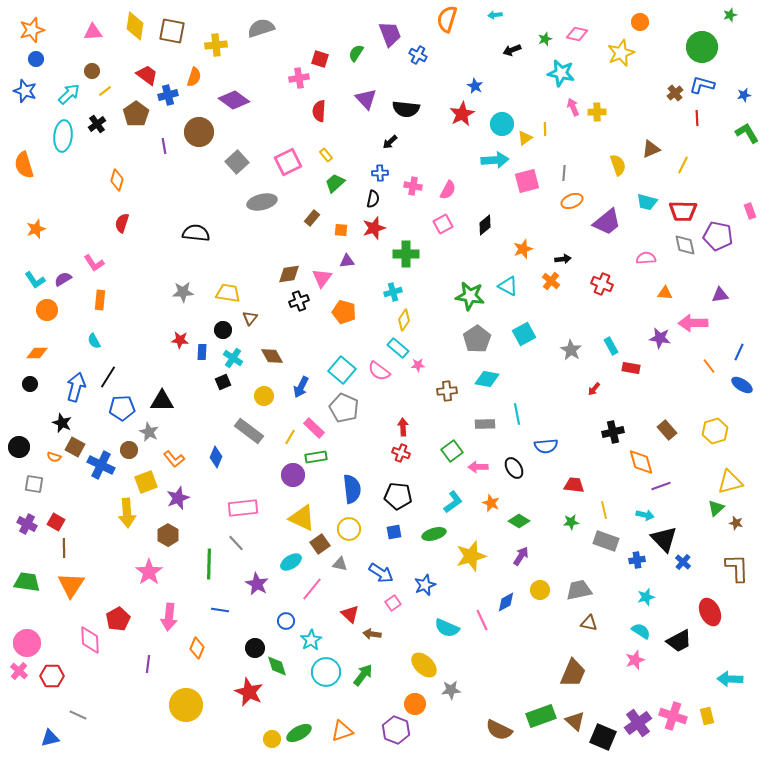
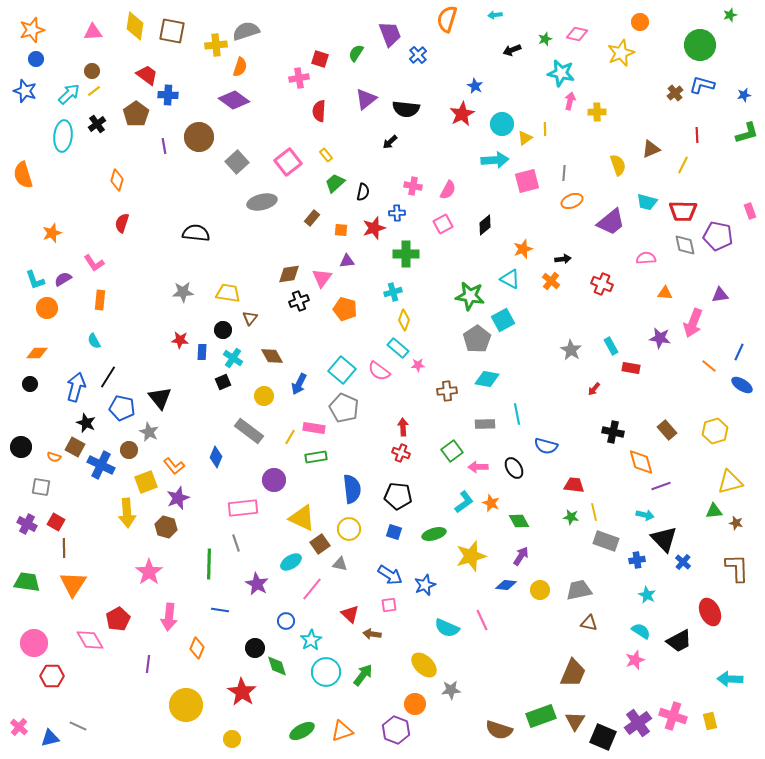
gray semicircle at (261, 28): moved 15 px left, 3 px down
green circle at (702, 47): moved 2 px left, 2 px up
blue cross at (418, 55): rotated 18 degrees clockwise
orange semicircle at (194, 77): moved 46 px right, 10 px up
yellow line at (105, 91): moved 11 px left
blue cross at (168, 95): rotated 18 degrees clockwise
purple triangle at (366, 99): rotated 35 degrees clockwise
pink arrow at (573, 107): moved 3 px left, 6 px up; rotated 36 degrees clockwise
red line at (697, 118): moved 17 px down
brown circle at (199, 132): moved 5 px down
green L-shape at (747, 133): rotated 105 degrees clockwise
pink square at (288, 162): rotated 12 degrees counterclockwise
orange semicircle at (24, 165): moved 1 px left, 10 px down
blue cross at (380, 173): moved 17 px right, 40 px down
black semicircle at (373, 199): moved 10 px left, 7 px up
purple trapezoid at (607, 222): moved 4 px right
orange star at (36, 229): moved 16 px right, 4 px down
cyan L-shape at (35, 280): rotated 15 degrees clockwise
cyan triangle at (508, 286): moved 2 px right, 7 px up
orange circle at (47, 310): moved 2 px up
orange pentagon at (344, 312): moved 1 px right, 3 px up
yellow diamond at (404, 320): rotated 15 degrees counterclockwise
pink arrow at (693, 323): rotated 68 degrees counterclockwise
cyan square at (524, 334): moved 21 px left, 14 px up
orange line at (709, 366): rotated 14 degrees counterclockwise
blue arrow at (301, 387): moved 2 px left, 3 px up
black triangle at (162, 401): moved 2 px left, 3 px up; rotated 50 degrees clockwise
blue pentagon at (122, 408): rotated 15 degrees clockwise
black star at (62, 423): moved 24 px right
pink rectangle at (314, 428): rotated 35 degrees counterclockwise
black cross at (613, 432): rotated 25 degrees clockwise
blue semicircle at (546, 446): rotated 20 degrees clockwise
black circle at (19, 447): moved 2 px right
orange L-shape at (174, 459): moved 7 px down
purple circle at (293, 475): moved 19 px left, 5 px down
gray square at (34, 484): moved 7 px right, 3 px down
cyan L-shape at (453, 502): moved 11 px right
green triangle at (716, 508): moved 2 px left, 3 px down; rotated 36 degrees clockwise
yellow line at (604, 510): moved 10 px left, 2 px down
green diamond at (519, 521): rotated 30 degrees clockwise
green star at (571, 522): moved 5 px up; rotated 14 degrees clockwise
blue square at (394, 532): rotated 28 degrees clockwise
brown hexagon at (168, 535): moved 2 px left, 8 px up; rotated 15 degrees counterclockwise
gray line at (236, 543): rotated 24 degrees clockwise
blue arrow at (381, 573): moved 9 px right, 2 px down
orange triangle at (71, 585): moved 2 px right, 1 px up
cyan star at (646, 597): moved 1 px right, 2 px up; rotated 30 degrees counterclockwise
blue diamond at (506, 602): moved 17 px up; rotated 35 degrees clockwise
pink square at (393, 603): moved 4 px left, 2 px down; rotated 28 degrees clockwise
pink diamond at (90, 640): rotated 28 degrees counterclockwise
pink circle at (27, 643): moved 7 px right
pink cross at (19, 671): moved 56 px down
red star at (249, 692): moved 7 px left; rotated 8 degrees clockwise
gray line at (78, 715): moved 11 px down
yellow rectangle at (707, 716): moved 3 px right, 5 px down
brown triangle at (575, 721): rotated 20 degrees clockwise
brown semicircle at (499, 730): rotated 8 degrees counterclockwise
green ellipse at (299, 733): moved 3 px right, 2 px up
yellow circle at (272, 739): moved 40 px left
